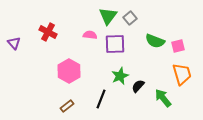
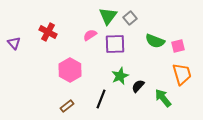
pink semicircle: rotated 40 degrees counterclockwise
pink hexagon: moved 1 px right, 1 px up
